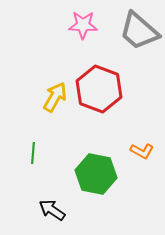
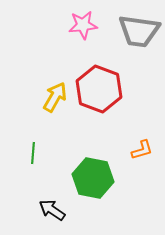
pink star: rotated 8 degrees counterclockwise
gray trapezoid: rotated 33 degrees counterclockwise
orange L-shape: moved 1 px up; rotated 45 degrees counterclockwise
green hexagon: moved 3 px left, 4 px down
